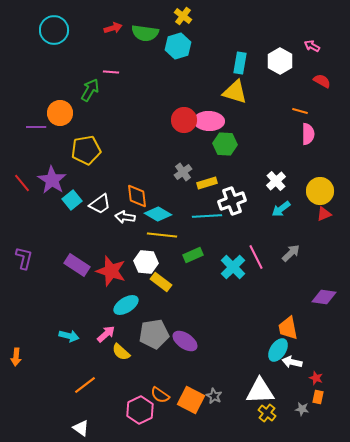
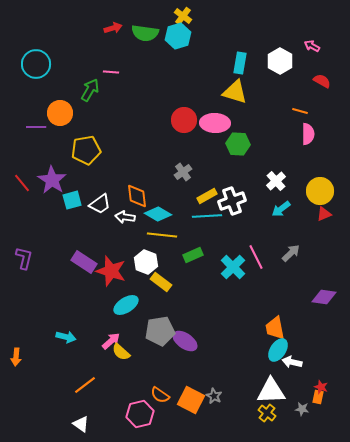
cyan circle at (54, 30): moved 18 px left, 34 px down
cyan hexagon at (178, 46): moved 10 px up
pink ellipse at (209, 121): moved 6 px right, 2 px down
green hexagon at (225, 144): moved 13 px right
yellow rectangle at (207, 183): moved 13 px down; rotated 12 degrees counterclockwise
cyan square at (72, 200): rotated 24 degrees clockwise
white hexagon at (146, 262): rotated 15 degrees clockwise
purple rectangle at (77, 265): moved 7 px right, 3 px up
orange trapezoid at (288, 328): moved 13 px left
pink arrow at (106, 334): moved 5 px right, 7 px down
gray pentagon at (154, 334): moved 6 px right, 3 px up
cyan arrow at (69, 336): moved 3 px left, 1 px down
red star at (316, 378): moved 5 px right, 9 px down
white triangle at (260, 391): moved 11 px right
pink hexagon at (140, 410): moved 4 px down; rotated 12 degrees clockwise
white triangle at (81, 428): moved 4 px up
